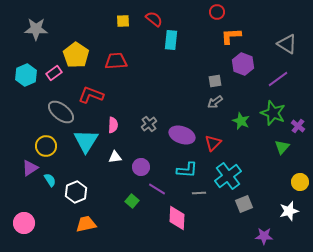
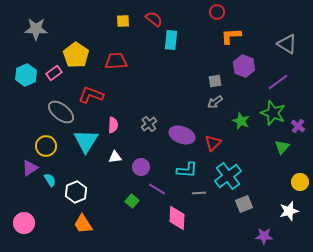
purple hexagon at (243, 64): moved 1 px right, 2 px down
purple line at (278, 79): moved 3 px down
orange trapezoid at (86, 224): moved 3 px left; rotated 110 degrees counterclockwise
